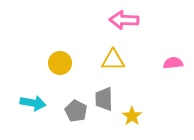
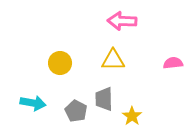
pink arrow: moved 2 px left, 1 px down
